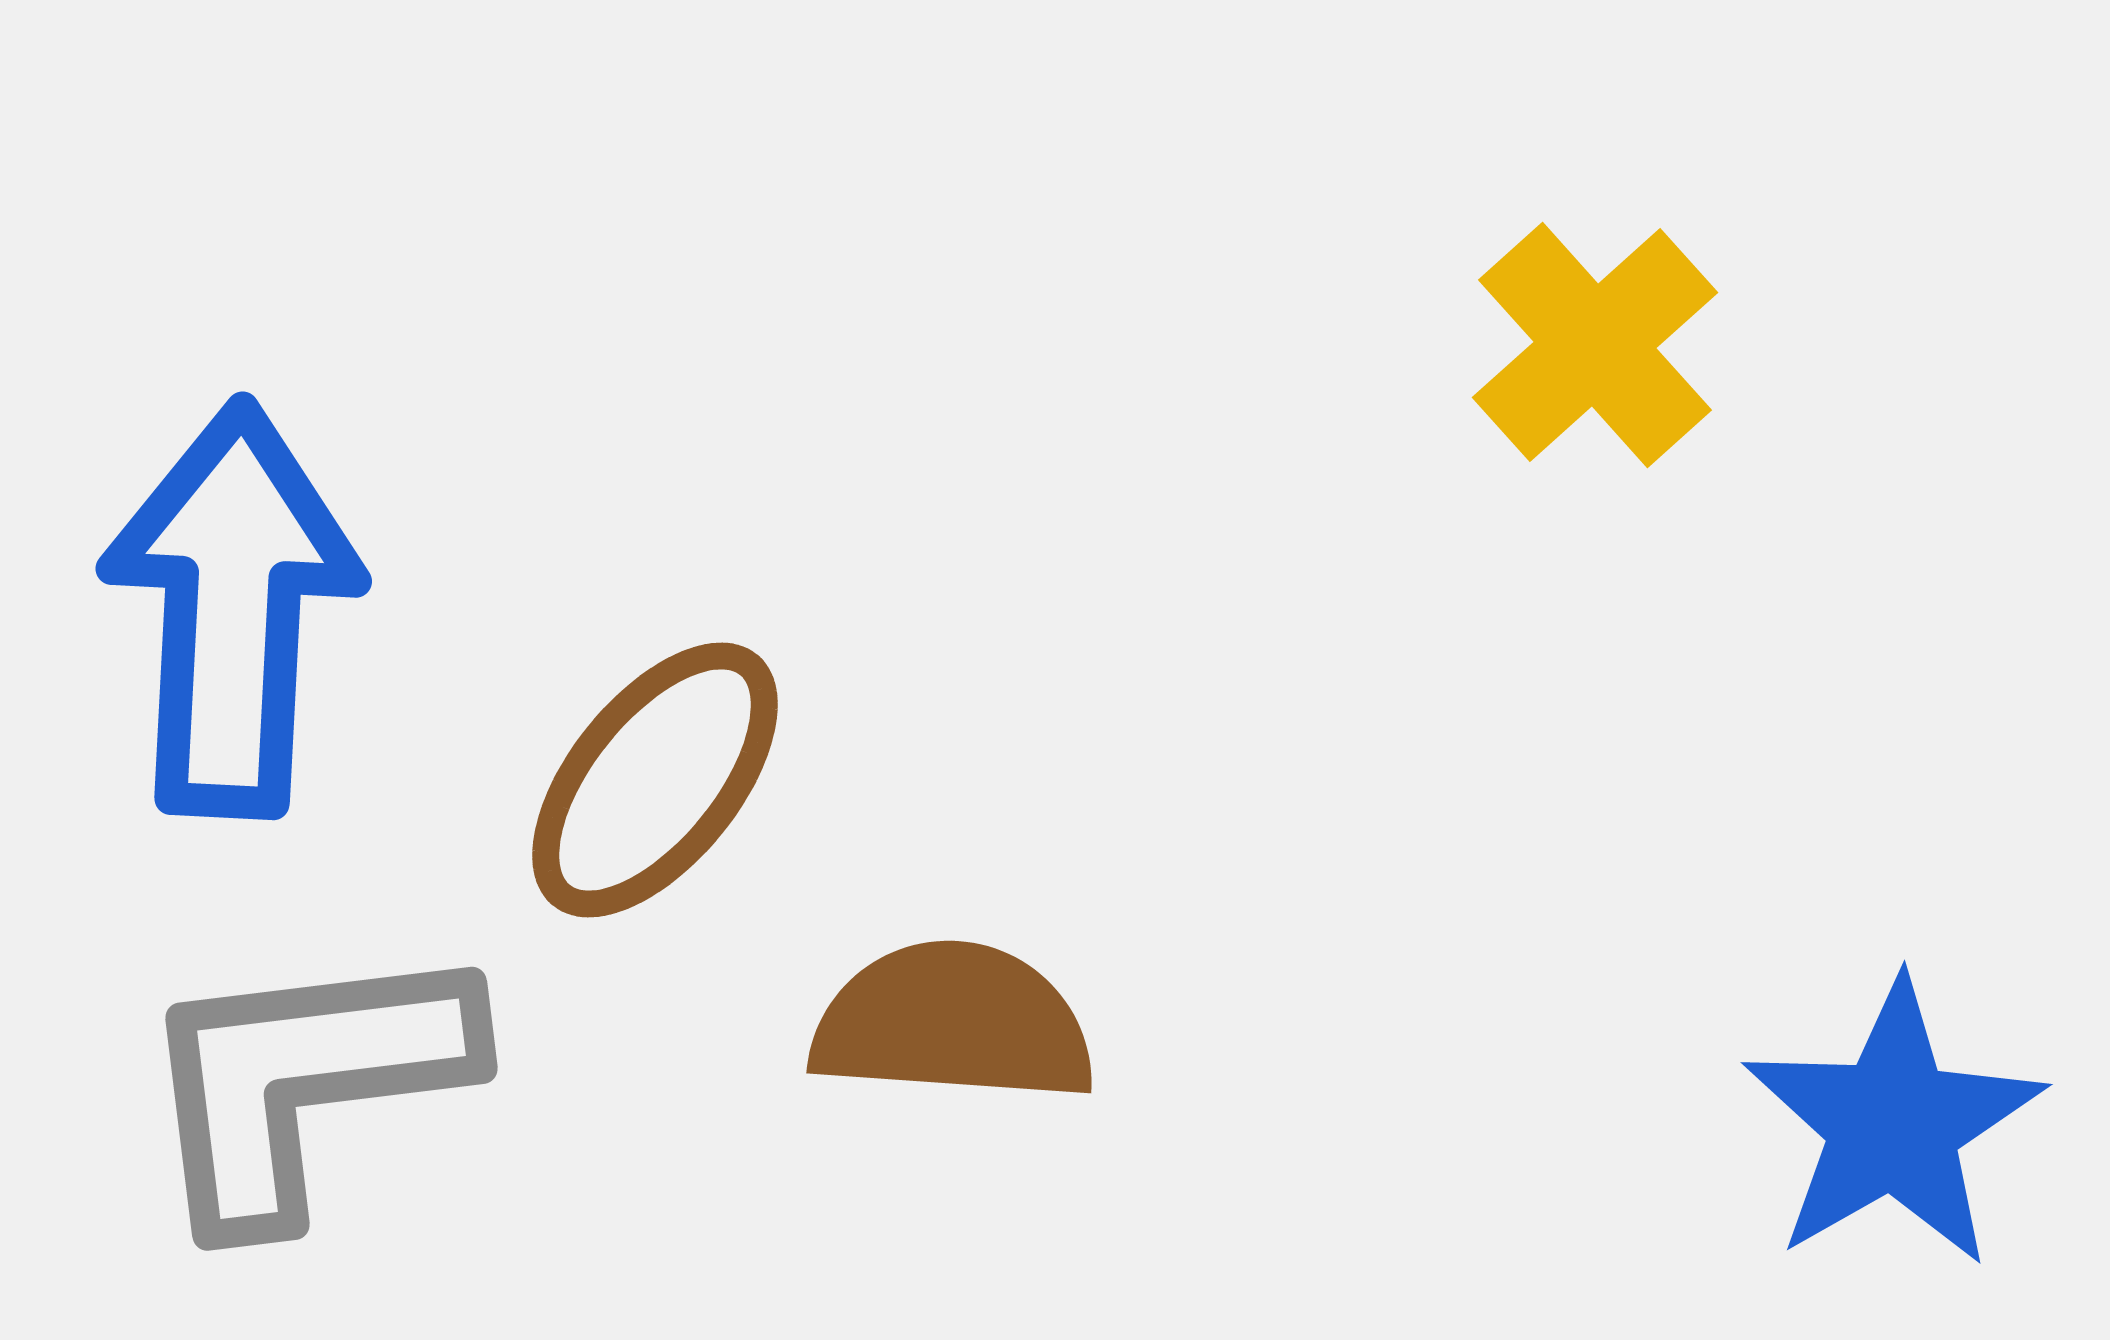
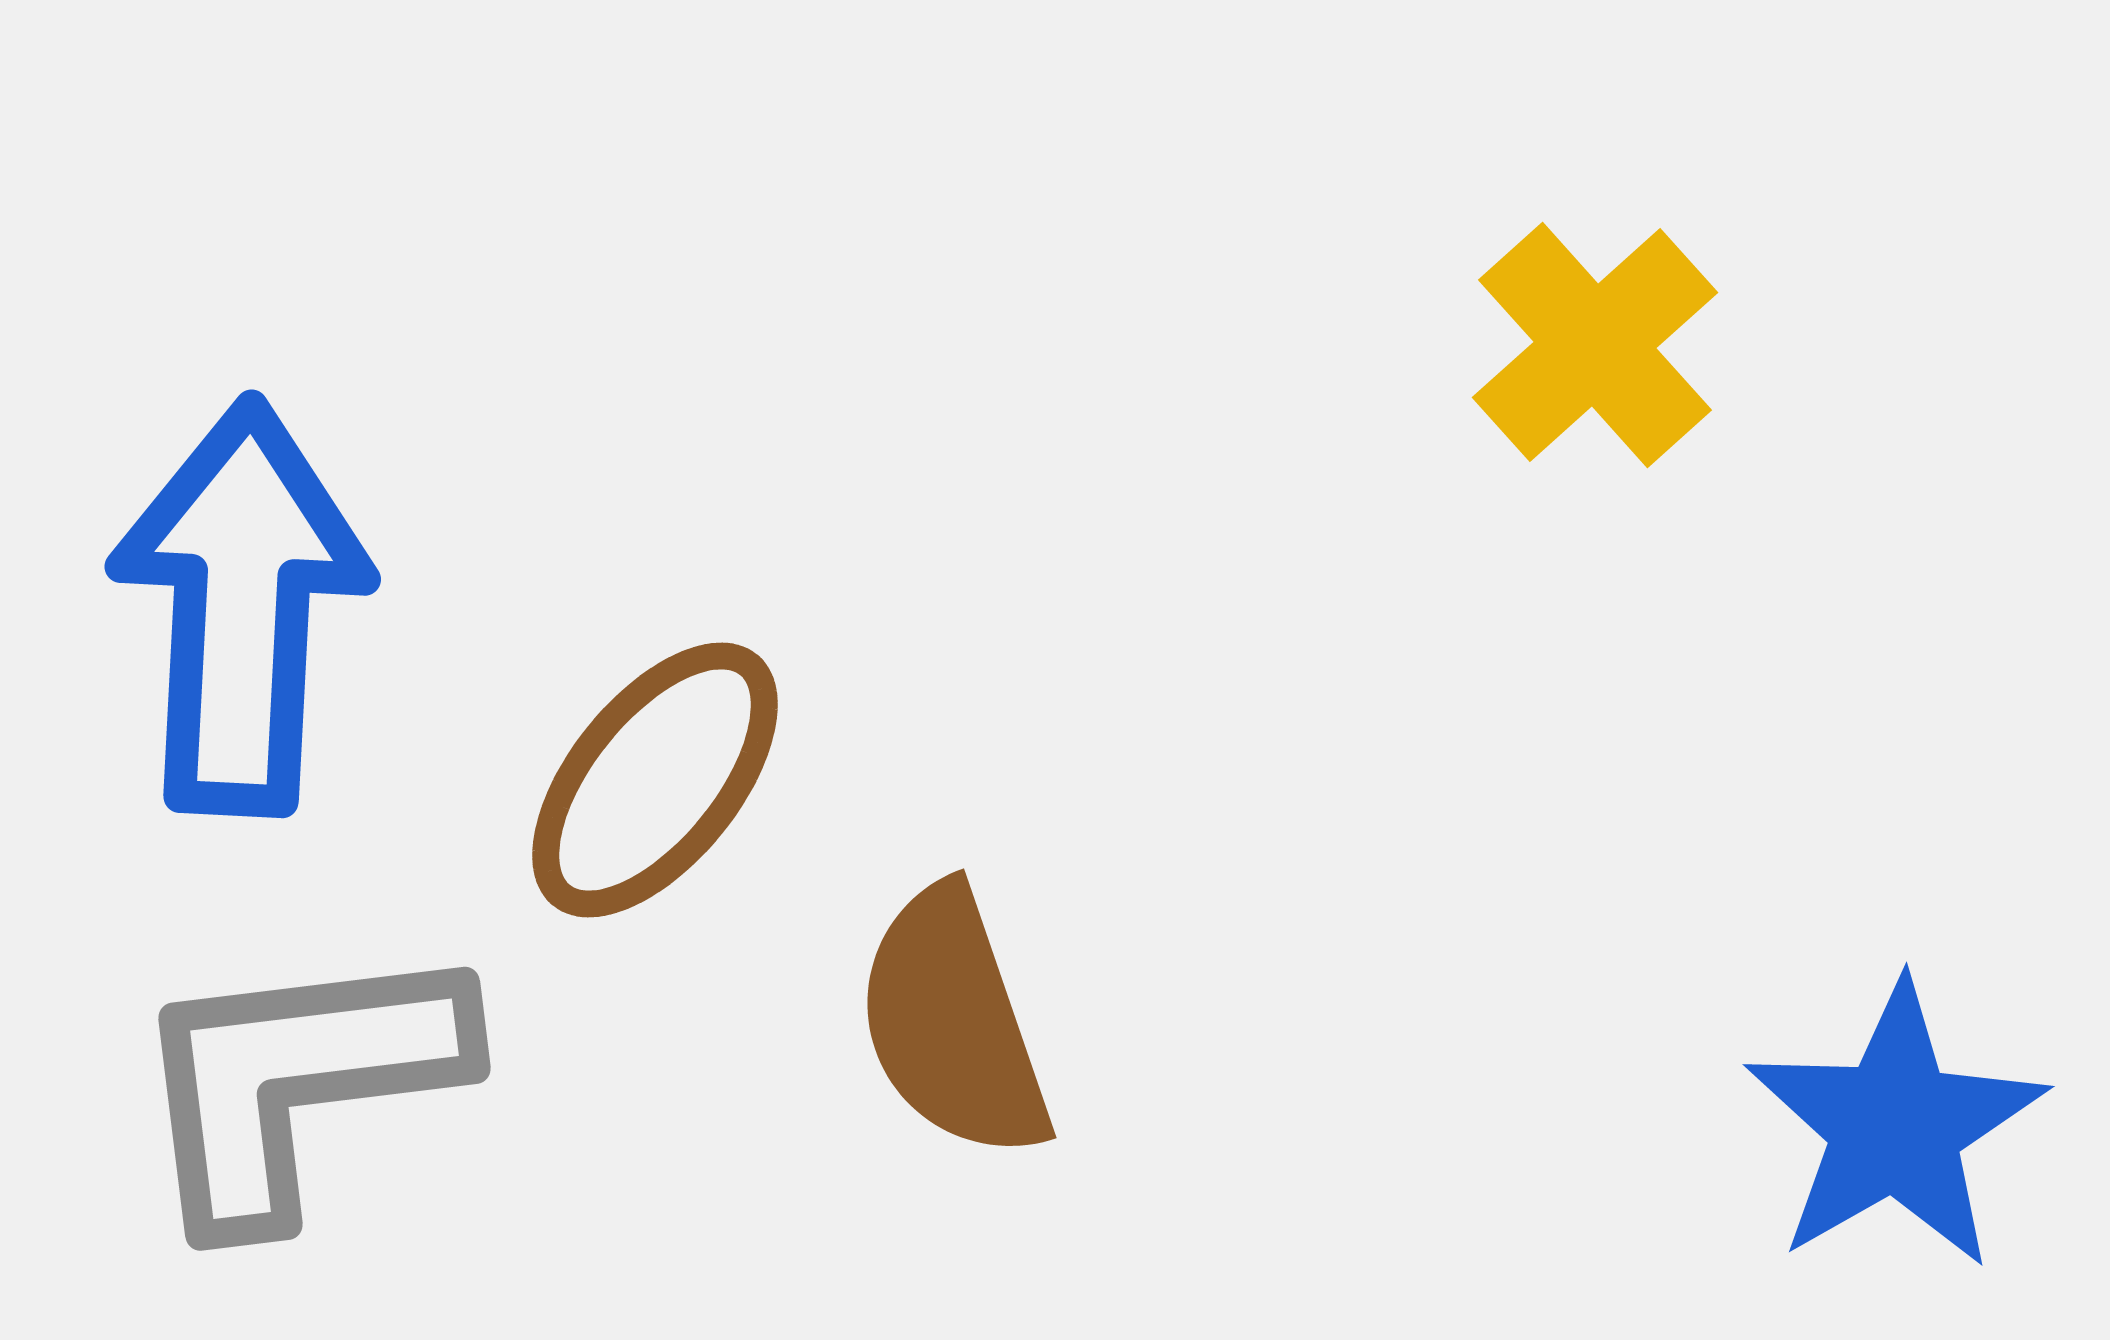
blue arrow: moved 9 px right, 2 px up
brown semicircle: rotated 113 degrees counterclockwise
gray L-shape: moved 7 px left
blue star: moved 2 px right, 2 px down
